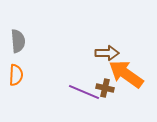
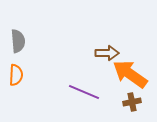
orange arrow: moved 4 px right
brown cross: moved 27 px right, 14 px down; rotated 24 degrees counterclockwise
